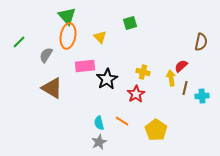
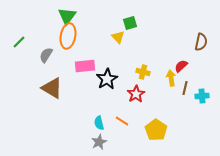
green triangle: rotated 18 degrees clockwise
yellow triangle: moved 18 px right
